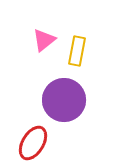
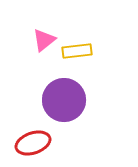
yellow rectangle: rotated 72 degrees clockwise
red ellipse: rotated 40 degrees clockwise
